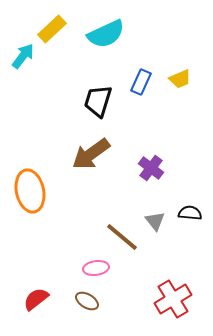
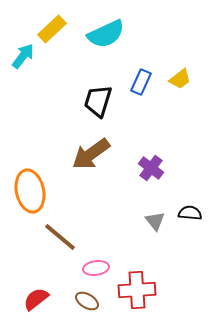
yellow trapezoid: rotated 15 degrees counterclockwise
brown line: moved 62 px left
red cross: moved 36 px left, 9 px up; rotated 27 degrees clockwise
